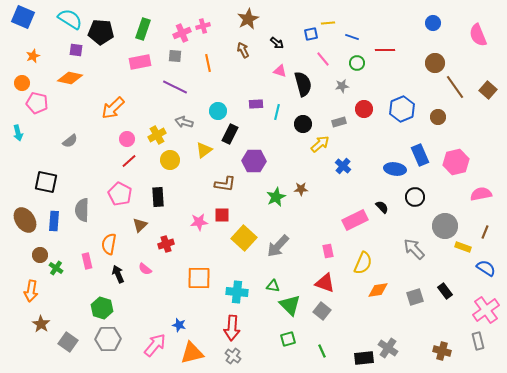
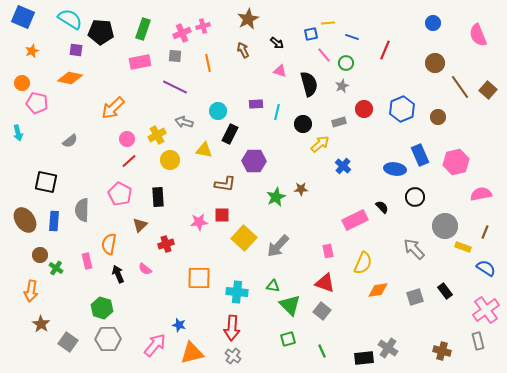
red line at (385, 50): rotated 66 degrees counterclockwise
orange star at (33, 56): moved 1 px left, 5 px up
pink line at (323, 59): moved 1 px right, 4 px up
green circle at (357, 63): moved 11 px left
black semicircle at (303, 84): moved 6 px right
gray star at (342, 86): rotated 16 degrees counterclockwise
brown line at (455, 87): moved 5 px right
yellow triangle at (204, 150): rotated 48 degrees clockwise
